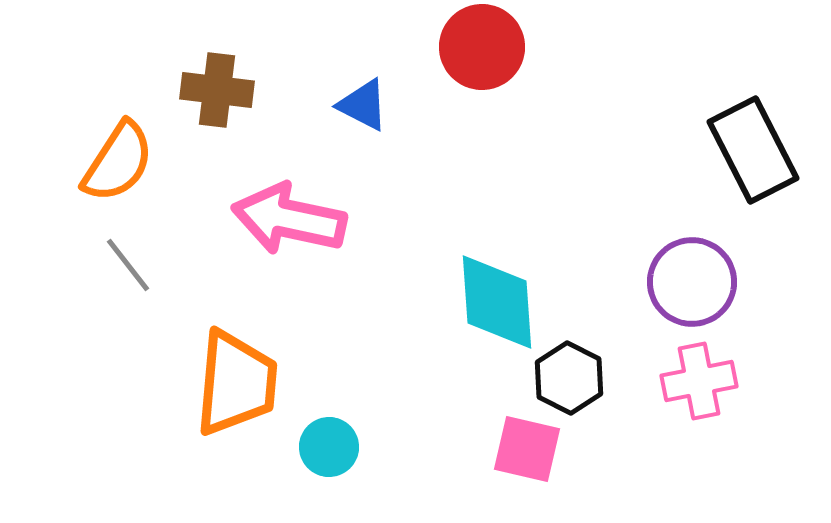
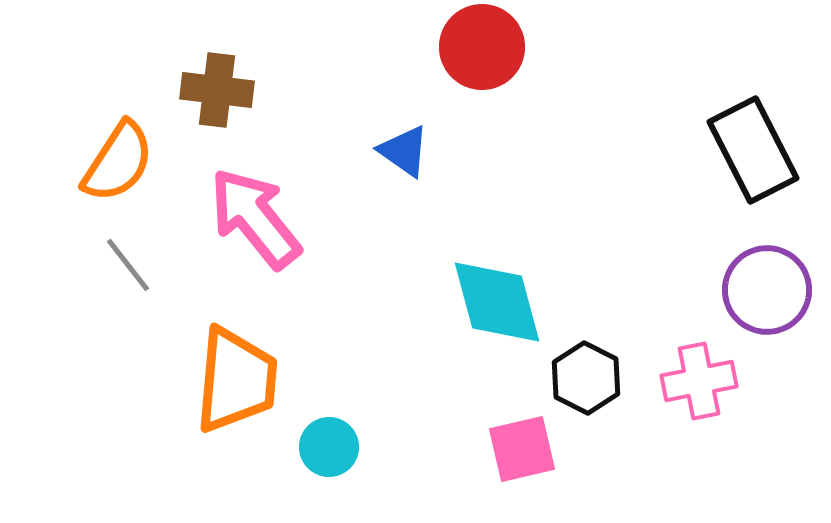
blue triangle: moved 41 px right, 46 px down; rotated 8 degrees clockwise
pink arrow: moved 34 px left, 1 px up; rotated 39 degrees clockwise
purple circle: moved 75 px right, 8 px down
cyan diamond: rotated 11 degrees counterclockwise
black hexagon: moved 17 px right
orange trapezoid: moved 3 px up
pink square: moved 5 px left; rotated 26 degrees counterclockwise
